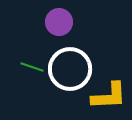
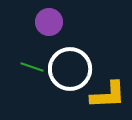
purple circle: moved 10 px left
yellow L-shape: moved 1 px left, 1 px up
